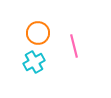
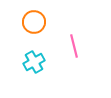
orange circle: moved 4 px left, 11 px up
